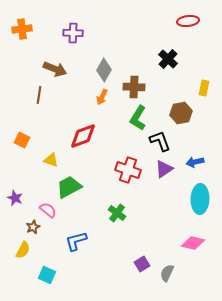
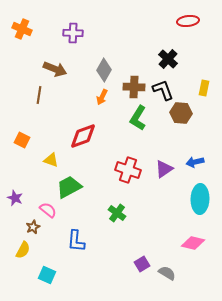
orange cross: rotated 30 degrees clockwise
brown hexagon: rotated 15 degrees clockwise
black L-shape: moved 3 px right, 51 px up
blue L-shape: rotated 70 degrees counterclockwise
gray semicircle: rotated 96 degrees clockwise
